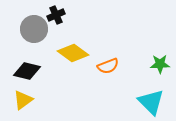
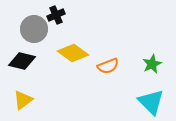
green star: moved 8 px left; rotated 24 degrees counterclockwise
black diamond: moved 5 px left, 10 px up
